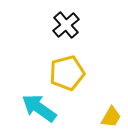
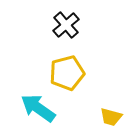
cyan arrow: moved 1 px left
yellow trapezoid: rotated 75 degrees clockwise
